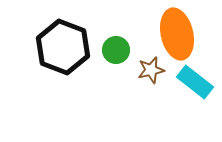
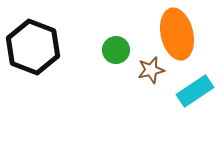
black hexagon: moved 30 px left
cyan rectangle: moved 9 px down; rotated 72 degrees counterclockwise
